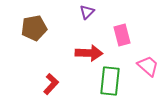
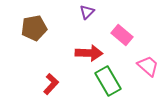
pink rectangle: rotated 35 degrees counterclockwise
green rectangle: moved 2 px left; rotated 36 degrees counterclockwise
